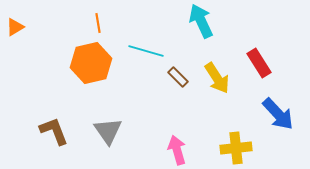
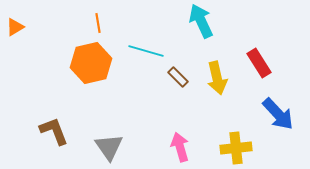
yellow arrow: rotated 20 degrees clockwise
gray triangle: moved 1 px right, 16 px down
pink arrow: moved 3 px right, 3 px up
